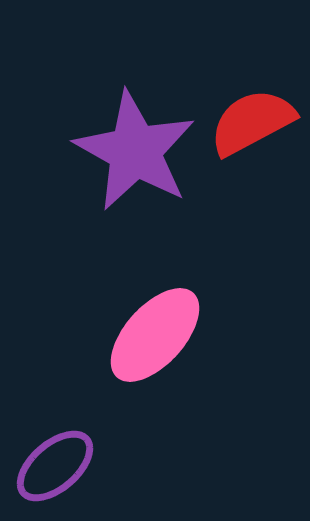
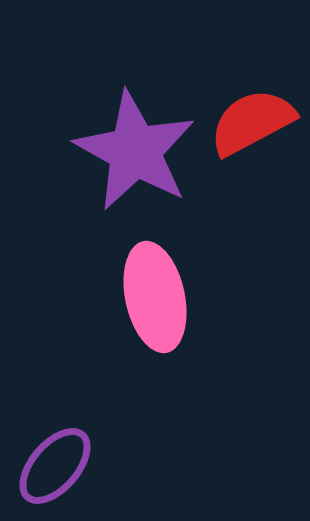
pink ellipse: moved 38 px up; rotated 54 degrees counterclockwise
purple ellipse: rotated 8 degrees counterclockwise
